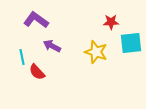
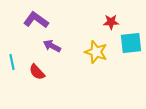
cyan line: moved 10 px left, 5 px down
